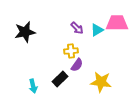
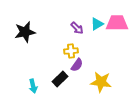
cyan triangle: moved 6 px up
